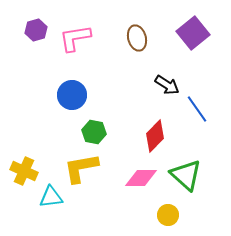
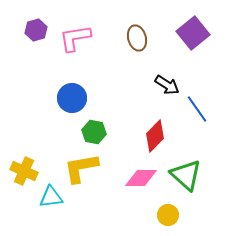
blue circle: moved 3 px down
